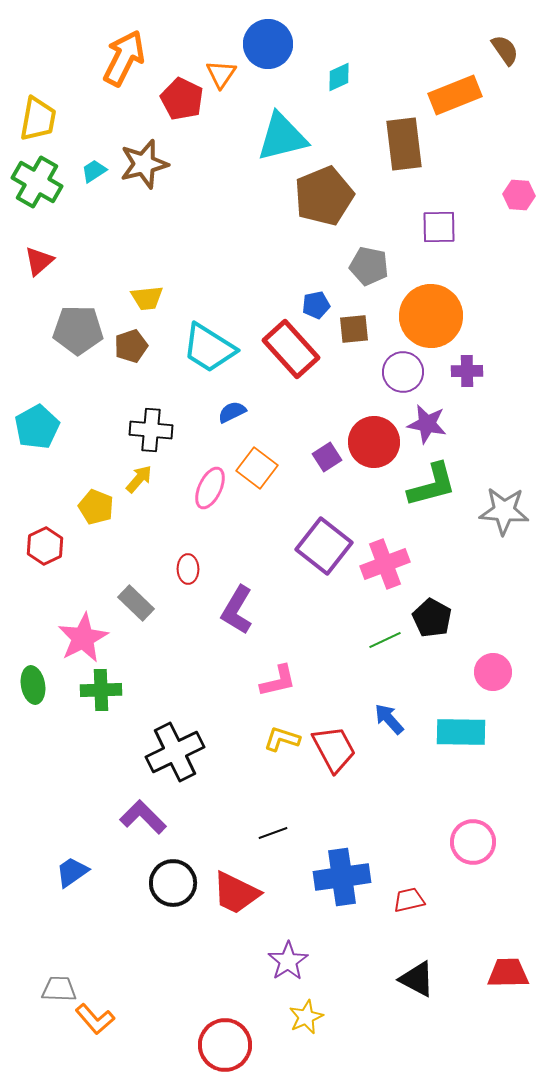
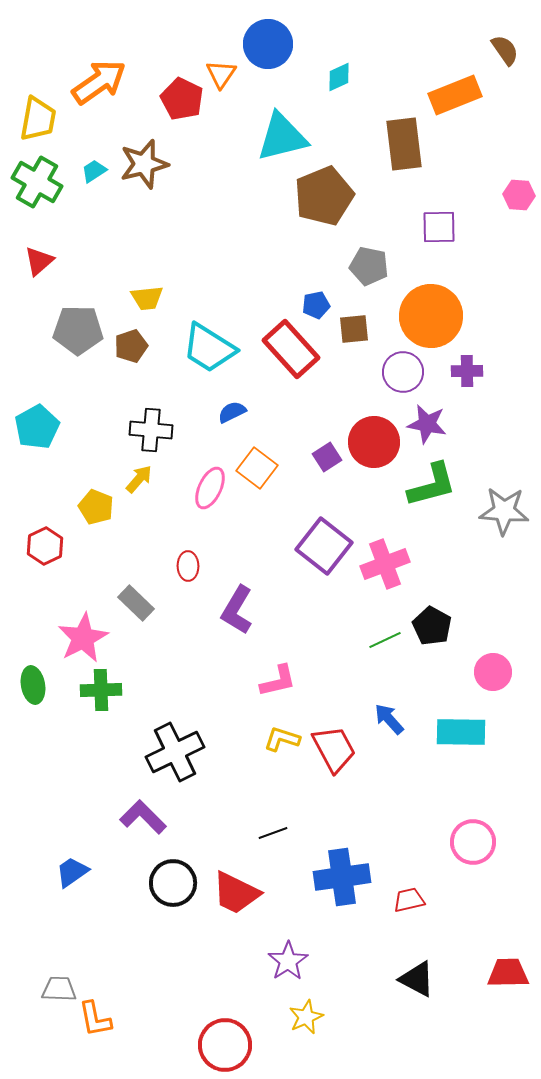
orange arrow at (124, 58): moved 25 px left, 24 px down; rotated 28 degrees clockwise
red ellipse at (188, 569): moved 3 px up
black pentagon at (432, 618): moved 8 px down
orange L-shape at (95, 1019): rotated 30 degrees clockwise
